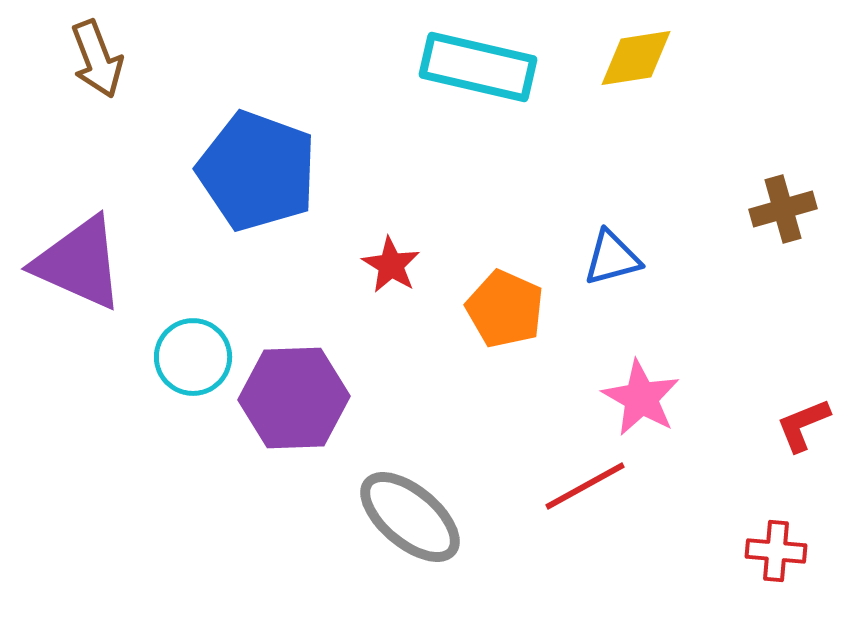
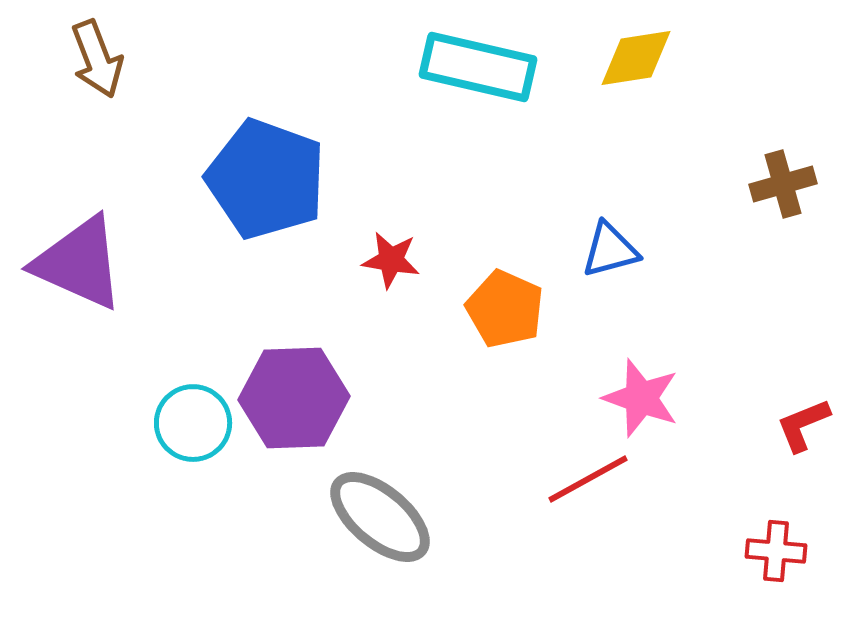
blue pentagon: moved 9 px right, 8 px down
brown cross: moved 25 px up
blue triangle: moved 2 px left, 8 px up
red star: moved 5 px up; rotated 22 degrees counterclockwise
cyan circle: moved 66 px down
pink star: rotated 10 degrees counterclockwise
red line: moved 3 px right, 7 px up
gray ellipse: moved 30 px left
